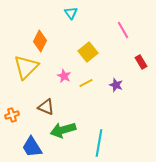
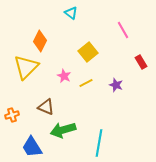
cyan triangle: rotated 16 degrees counterclockwise
